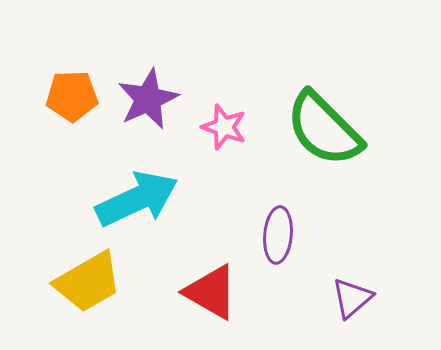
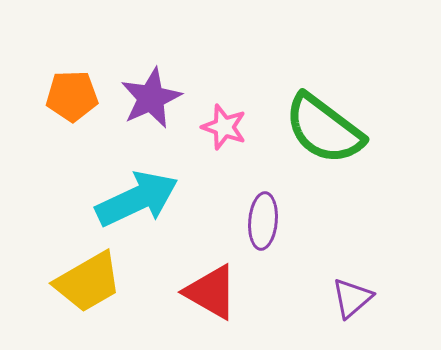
purple star: moved 3 px right, 1 px up
green semicircle: rotated 8 degrees counterclockwise
purple ellipse: moved 15 px left, 14 px up
